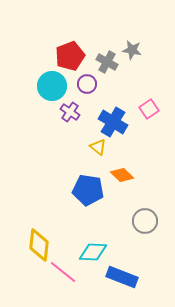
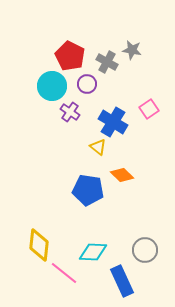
red pentagon: rotated 24 degrees counterclockwise
gray circle: moved 29 px down
pink line: moved 1 px right, 1 px down
blue rectangle: moved 4 px down; rotated 44 degrees clockwise
